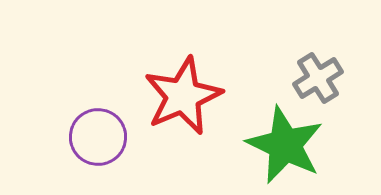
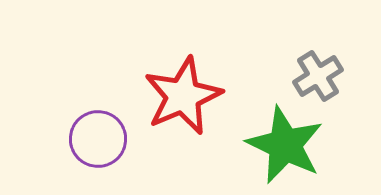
gray cross: moved 2 px up
purple circle: moved 2 px down
